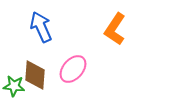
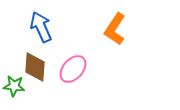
brown diamond: moved 8 px up
